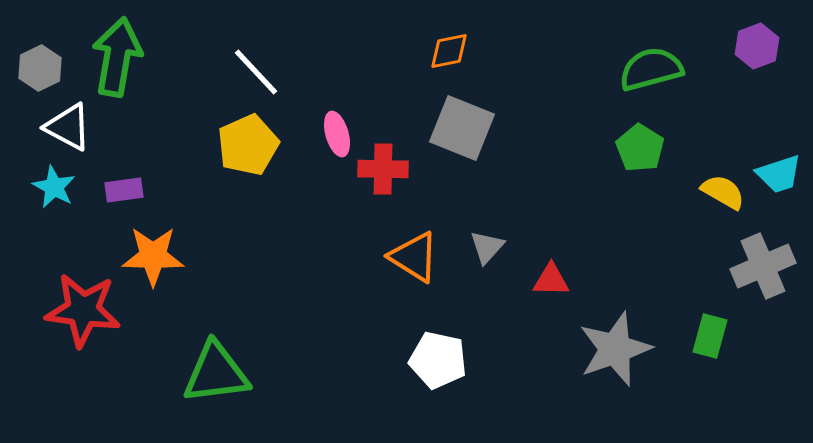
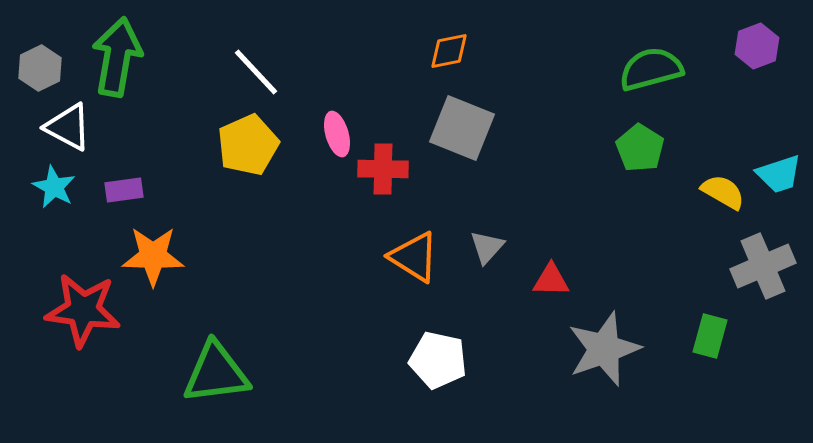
gray star: moved 11 px left
